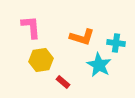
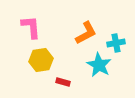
orange L-shape: moved 4 px right, 4 px up; rotated 45 degrees counterclockwise
cyan cross: rotated 18 degrees counterclockwise
red rectangle: rotated 24 degrees counterclockwise
